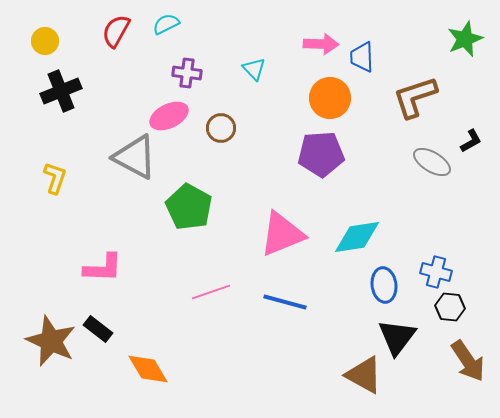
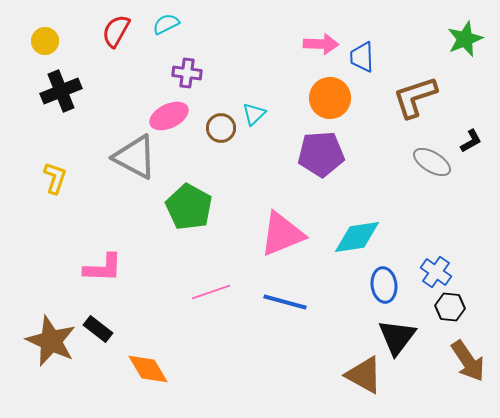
cyan triangle: moved 45 px down; rotated 30 degrees clockwise
blue cross: rotated 20 degrees clockwise
